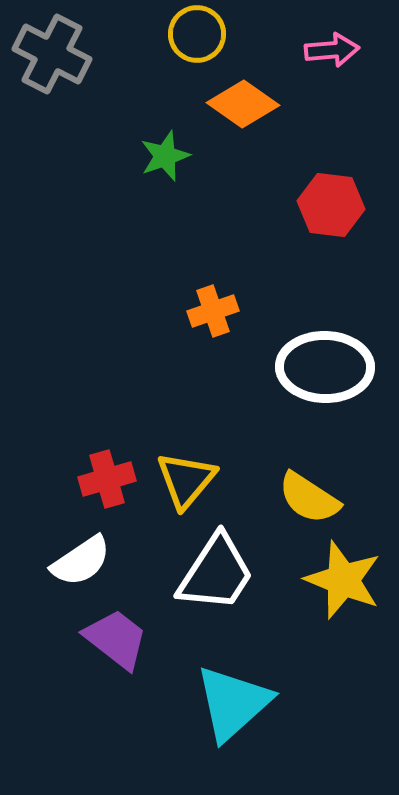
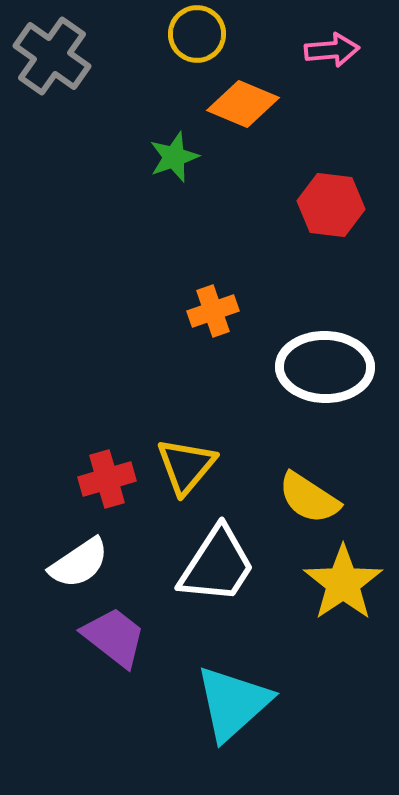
gray cross: moved 2 px down; rotated 8 degrees clockwise
orange diamond: rotated 12 degrees counterclockwise
green star: moved 9 px right, 1 px down
yellow triangle: moved 14 px up
white semicircle: moved 2 px left, 2 px down
white trapezoid: moved 1 px right, 8 px up
yellow star: moved 3 px down; rotated 16 degrees clockwise
purple trapezoid: moved 2 px left, 2 px up
